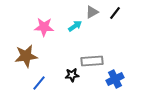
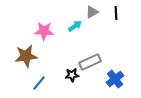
black line: moved 1 px right; rotated 40 degrees counterclockwise
pink star: moved 4 px down
gray rectangle: moved 2 px left, 1 px down; rotated 20 degrees counterclockwise
blue cross: rotated 12 degrees counterclockwise
